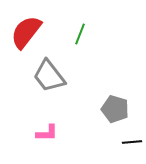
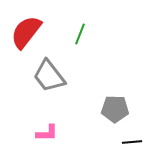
gray pentagon: rotated 16 degrees counterclockwise
